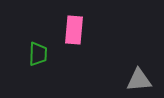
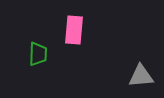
gray triangle: moved 2 px right, 4 px up
